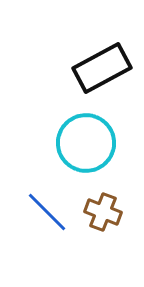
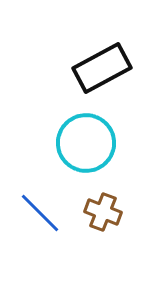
blue line: moved 7 px left, 1 px down
